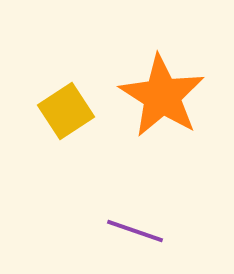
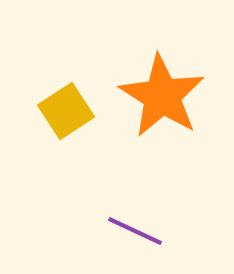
purple line: rotated 6 degrees clockwise
